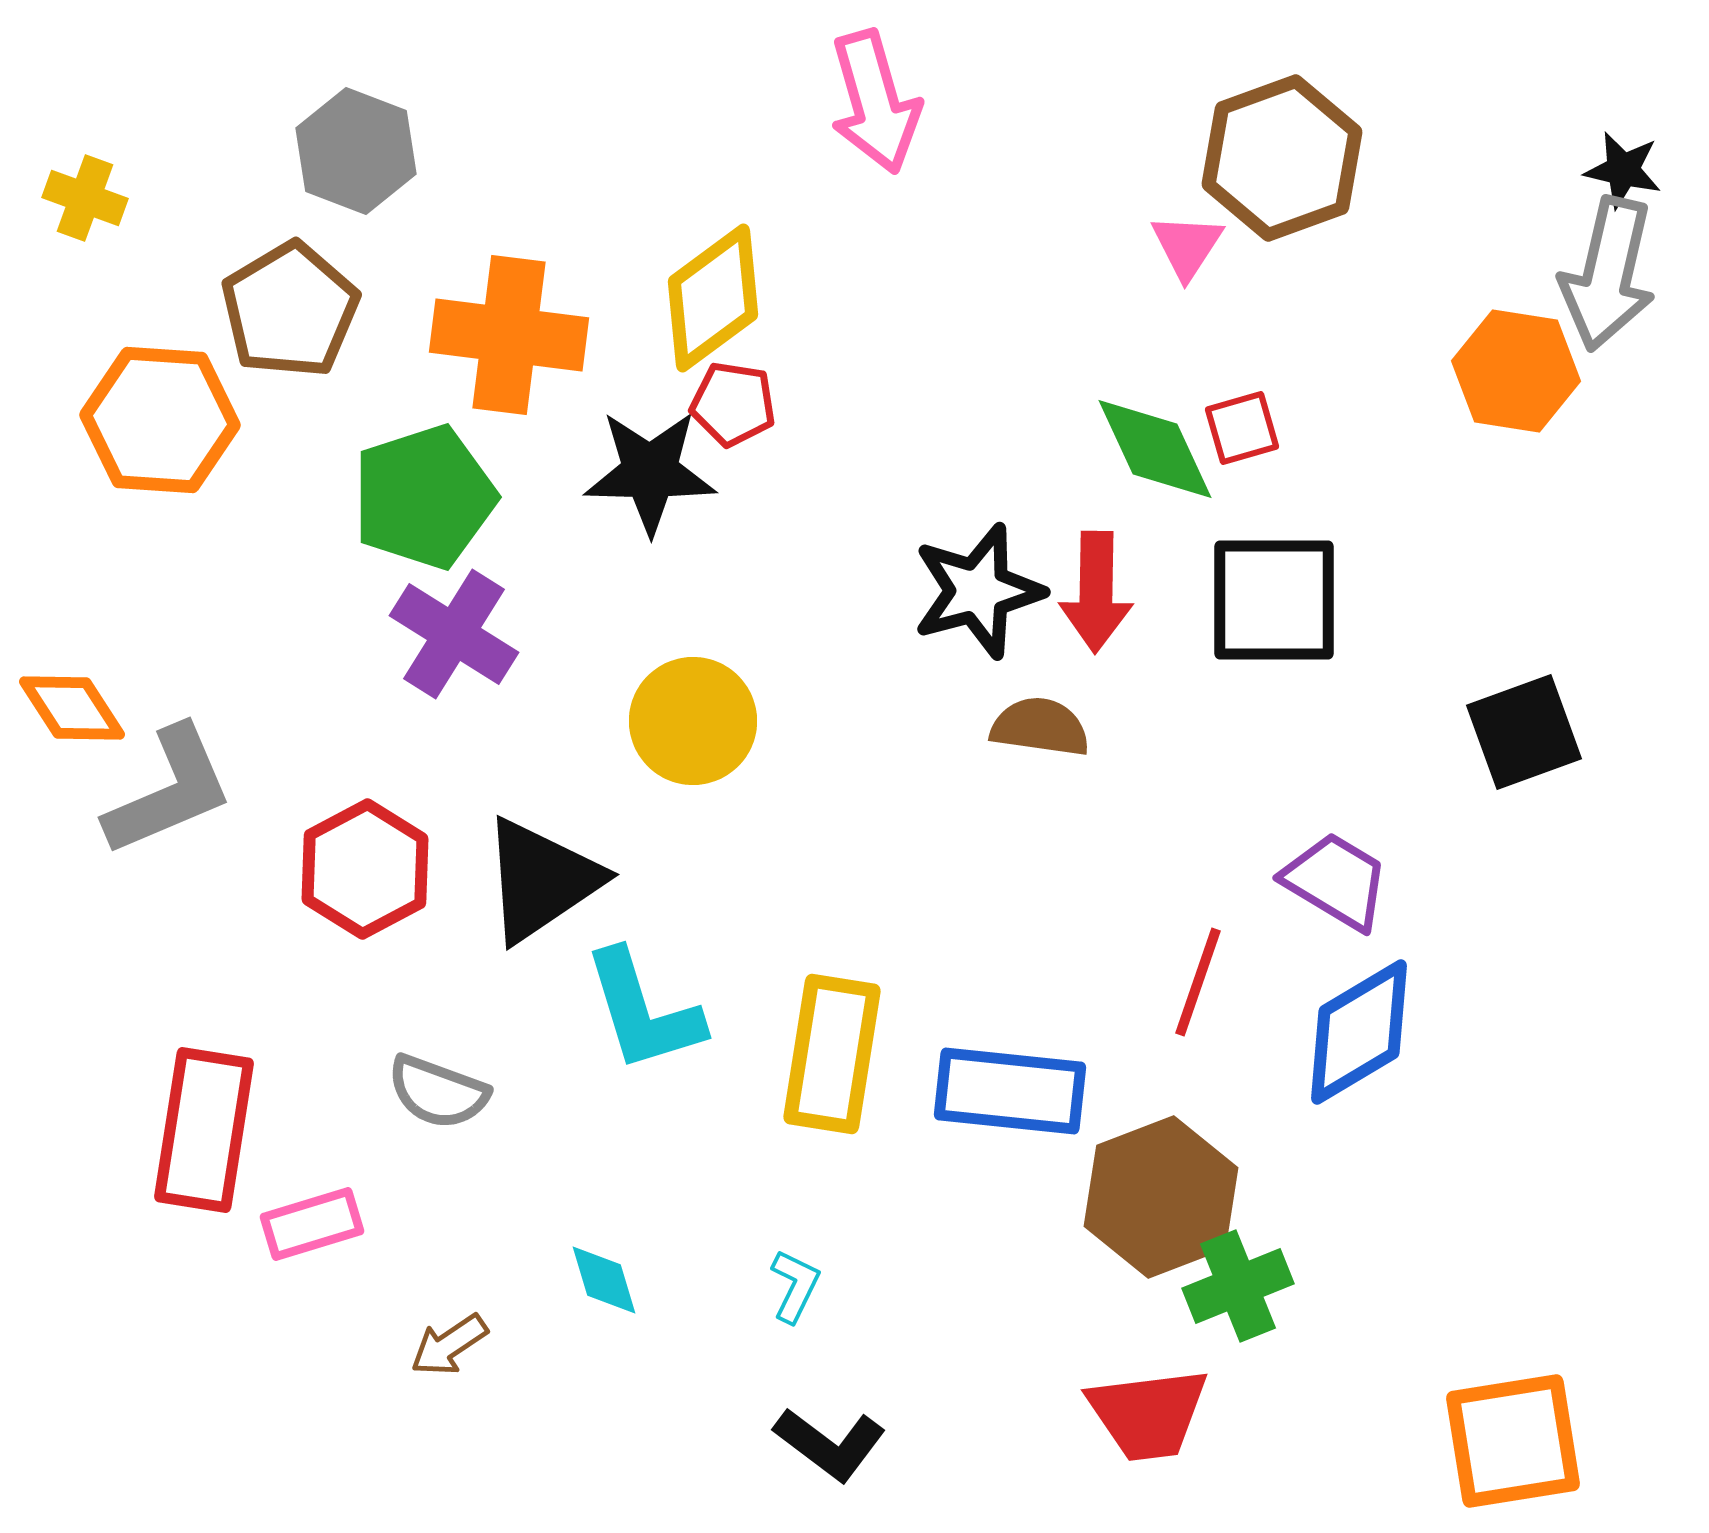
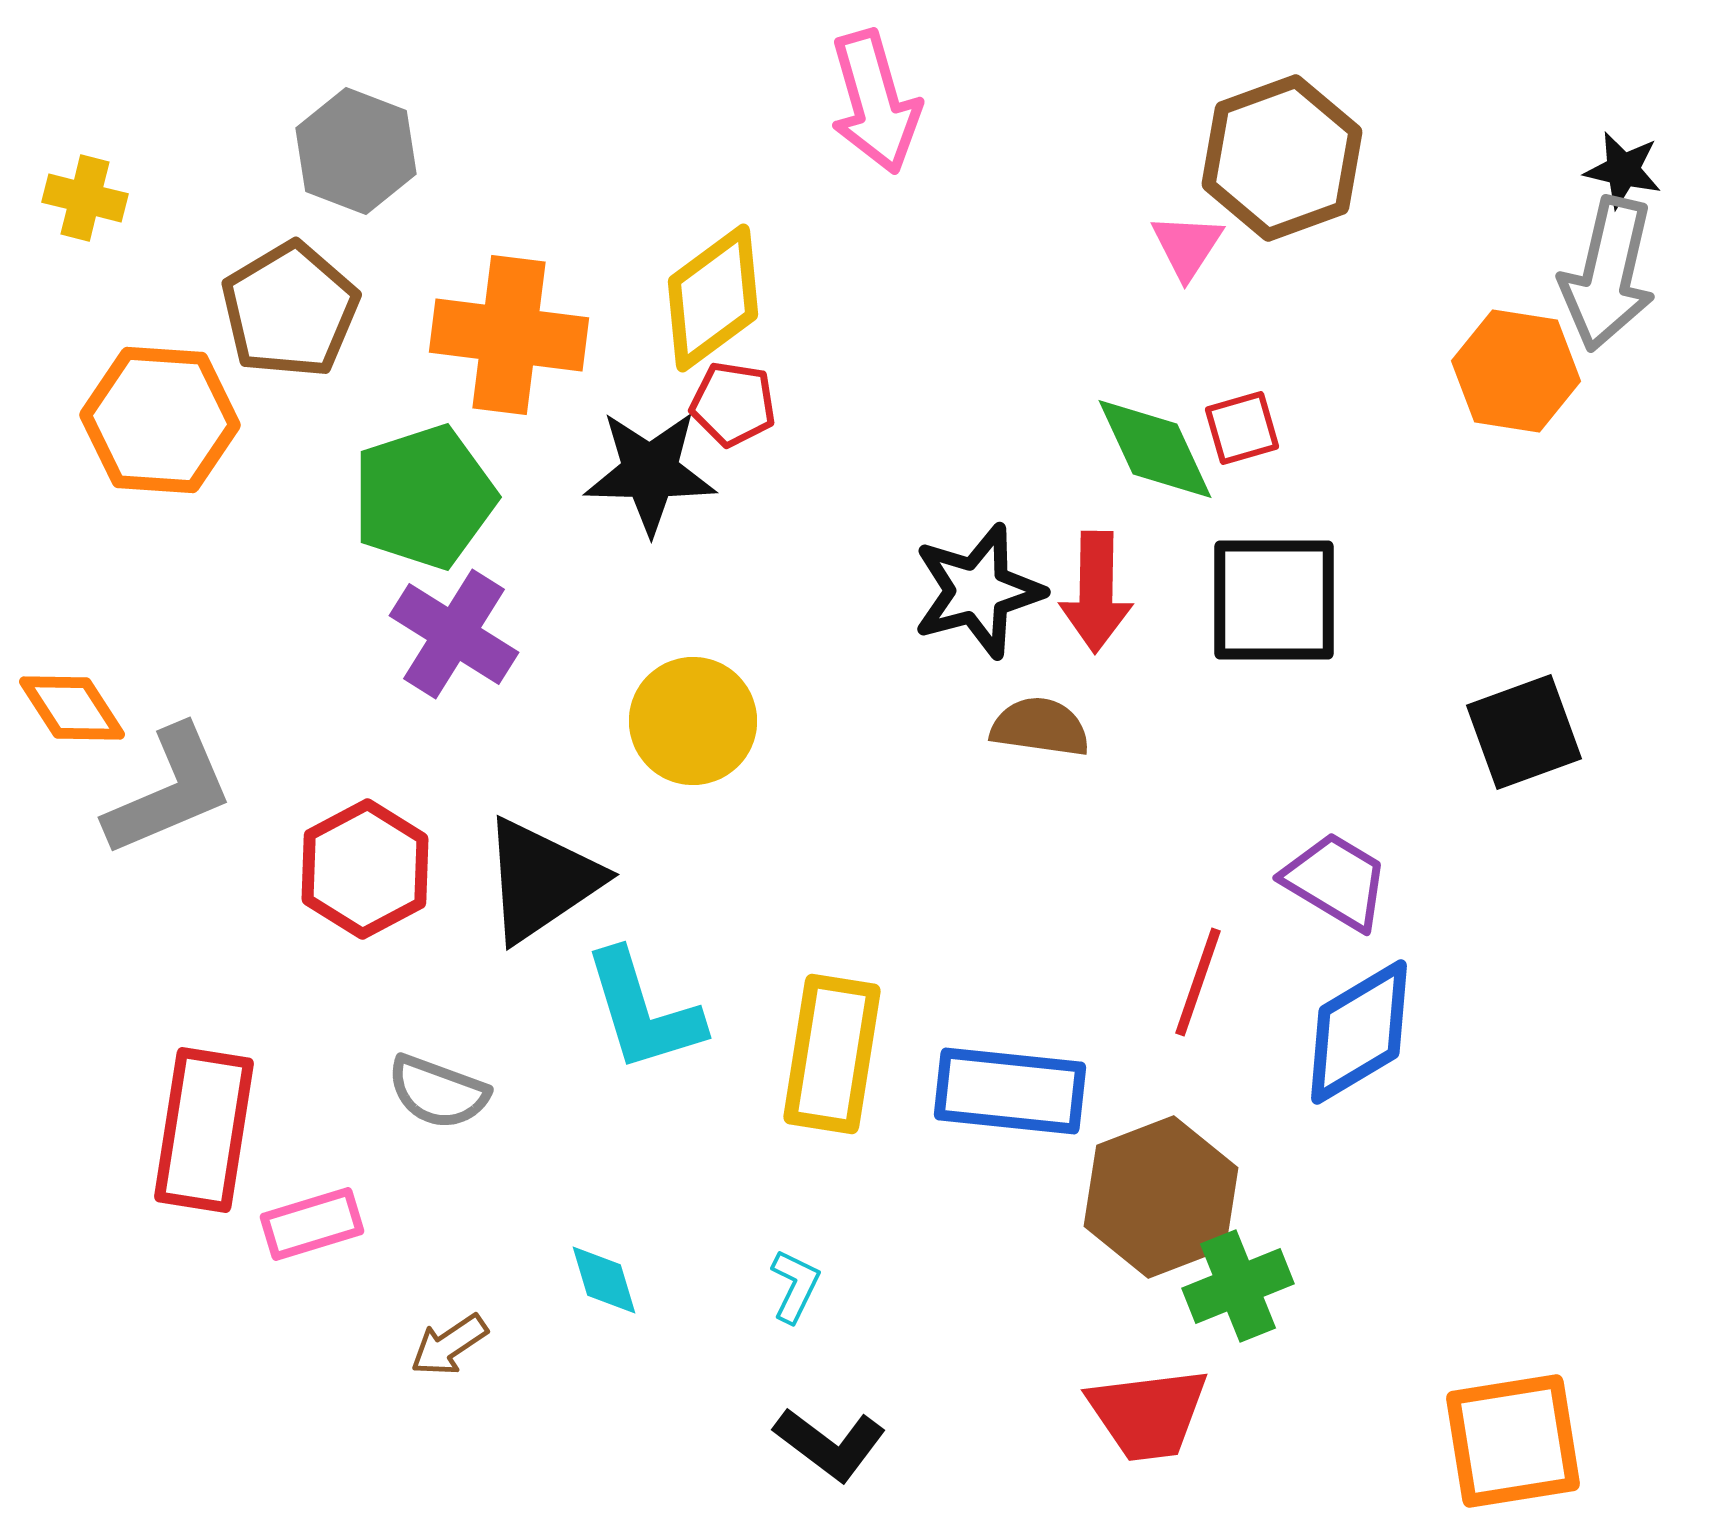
yellow cross at (85, 198): rotated 6 degrees counterclockwise
